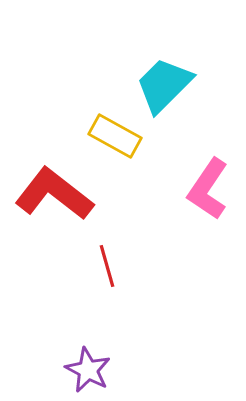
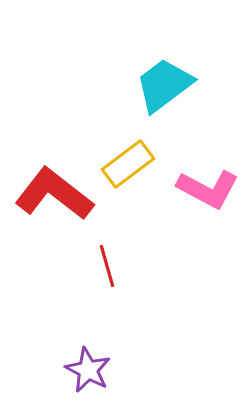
cyan trapezoid: rotated 8 degrees clockwise
yellow rectangle: moved 13 px right, 28 px down; rotated 66 degrees counterclockwise
pink L-shape: rotated 96 degrees counterclockwise
